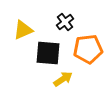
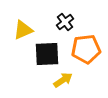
orange pentagon: moved 2 px left
black square: moved 1 px left, 1 px down; rotated 8 degrees counterclockwise
yellow arrow: moved 1 px down
